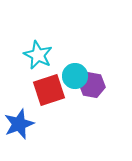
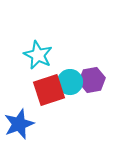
cyan circle: moved 5 px left, 6 px down
purple hexagon: moved 5 px up; rotated 20 degrees counterclockwise
